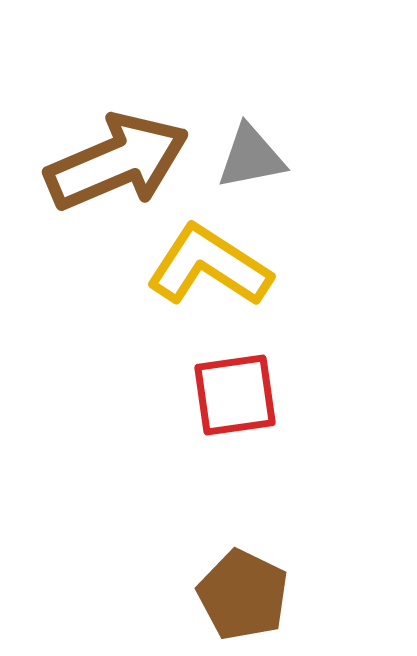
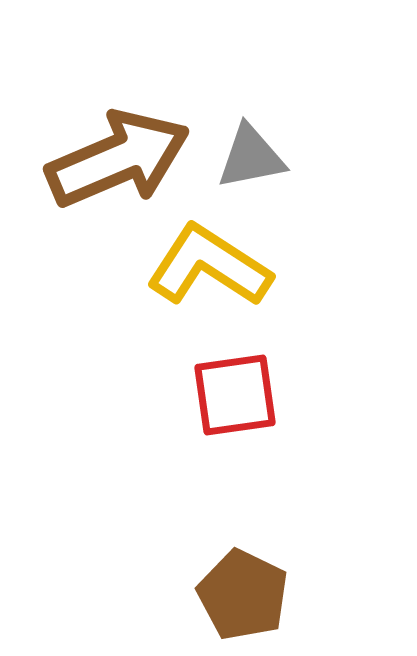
brown arrow: moved 1 px right, 3 px up
